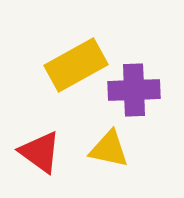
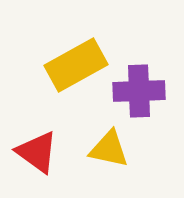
purple cross: moved 5 px right, 1 px down
red triangle: moved 3 px left
